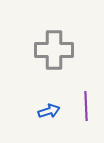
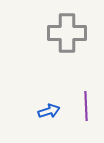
gray cross: moved 13 px right, 17 px up
